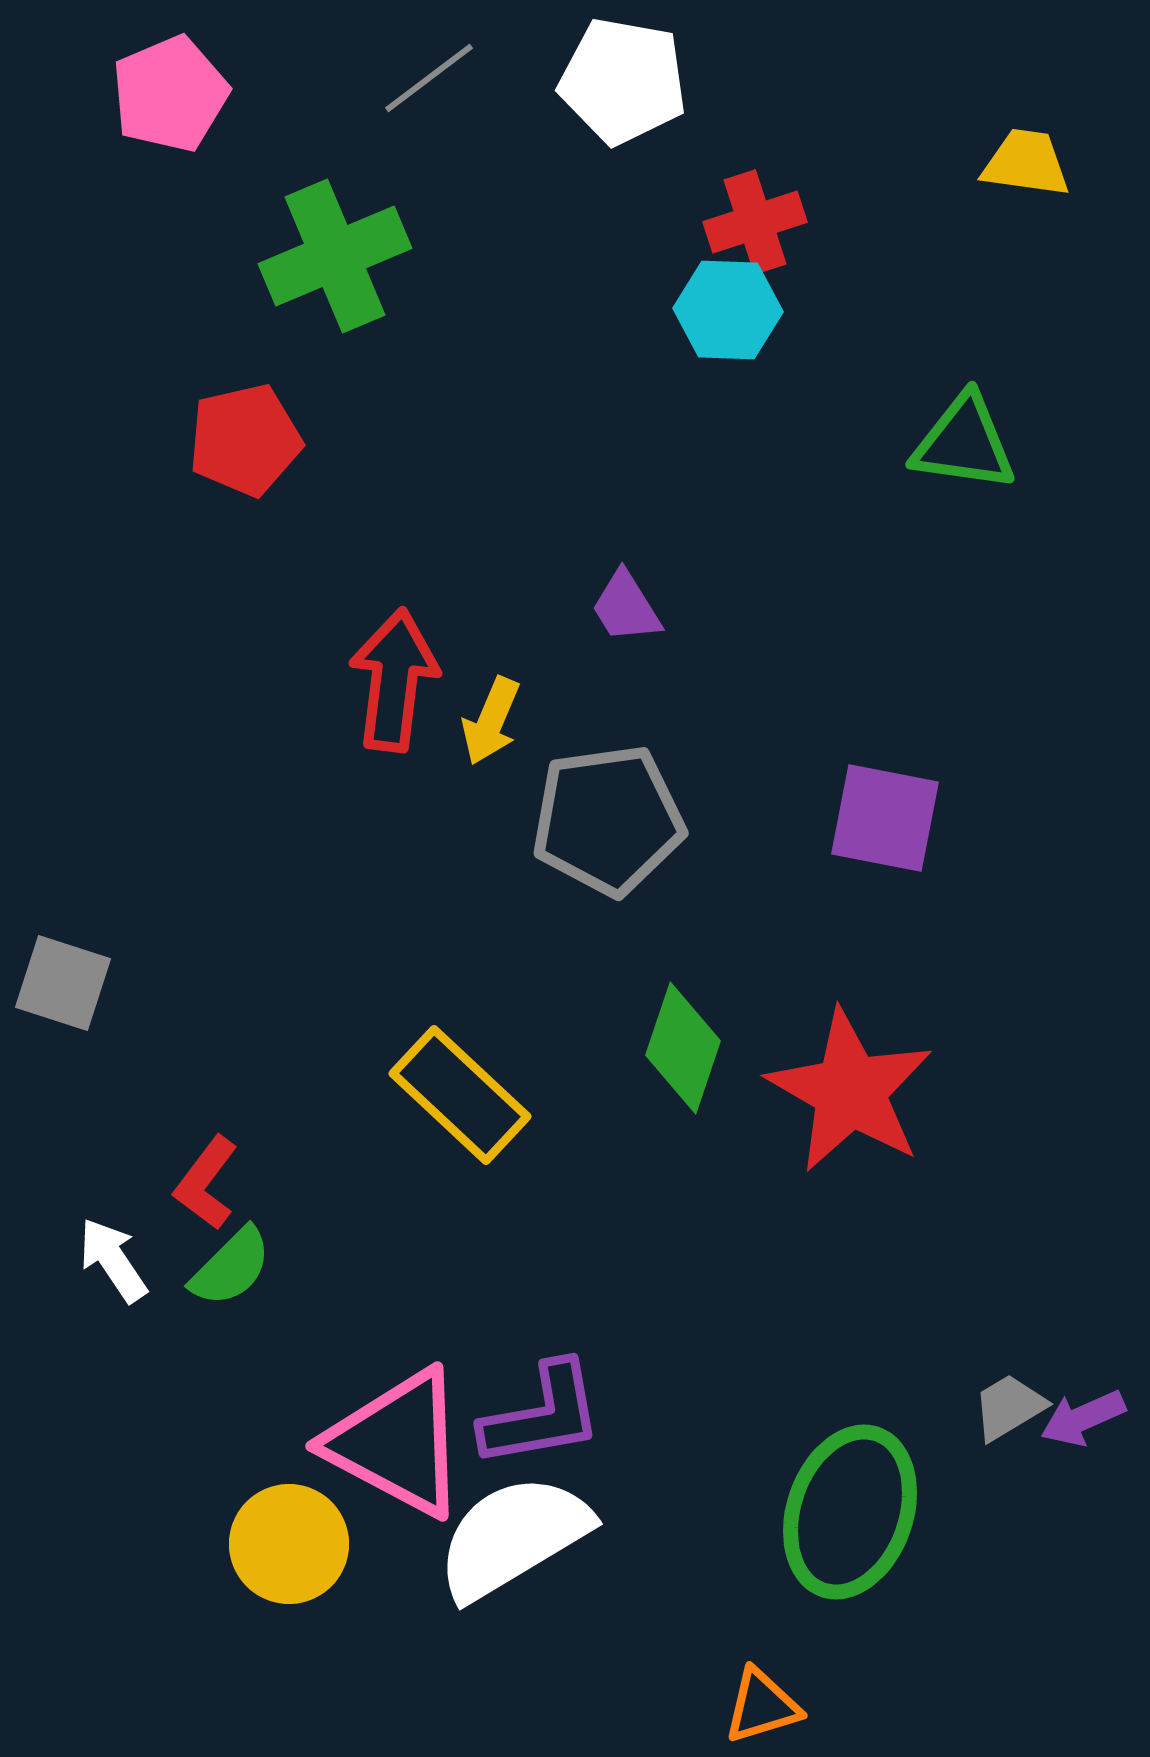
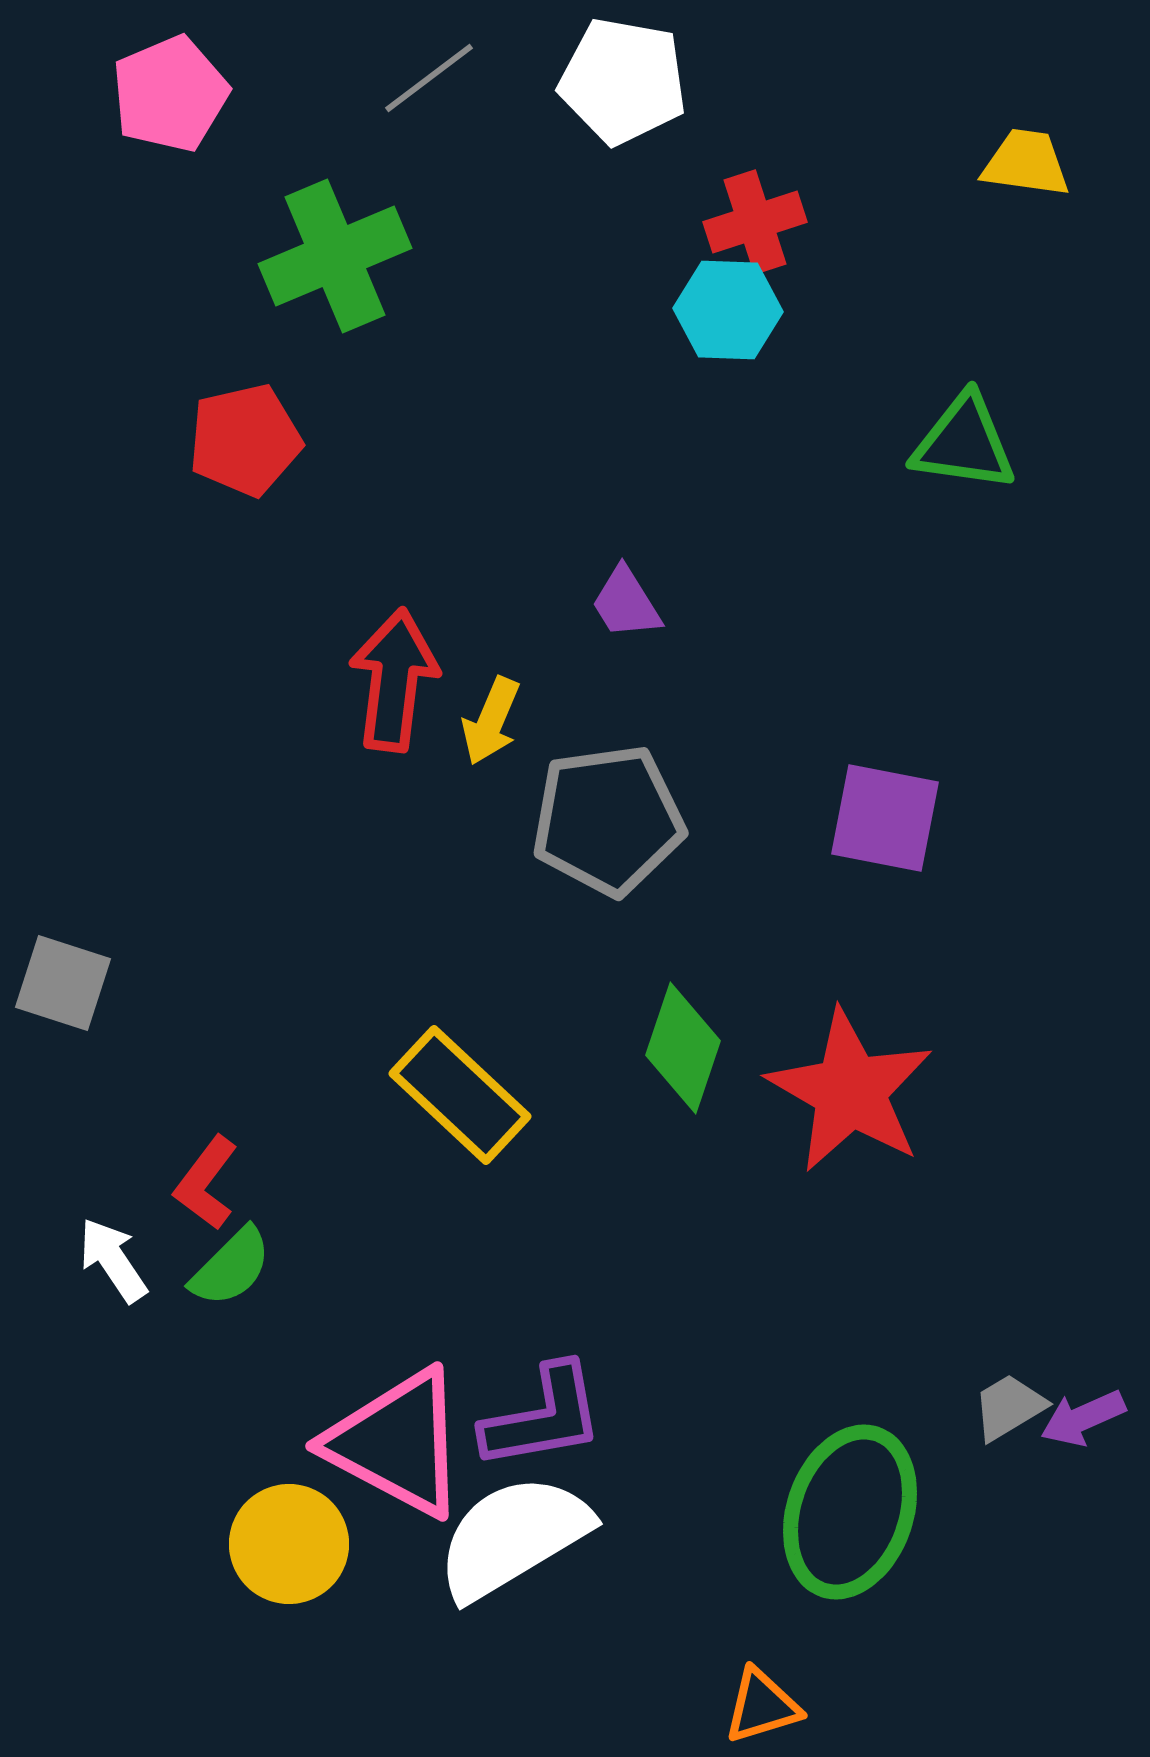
purple trapezoid: moved 4 px up
purple L-shape: moved 1 px right, 2 px down
